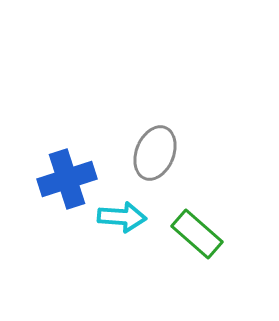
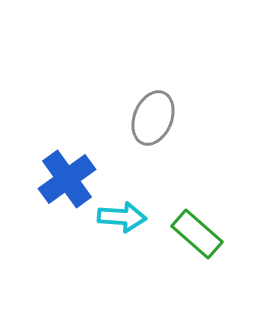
gray ellipse: moved 2 px left, 35 px up
blue cross: rotated 18 degrees counterclockwise
